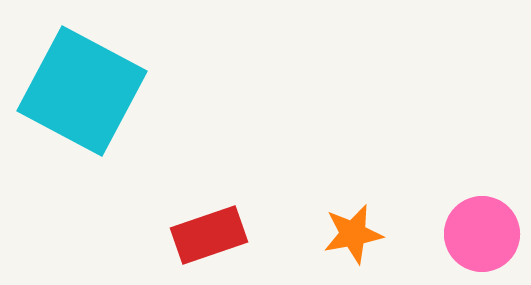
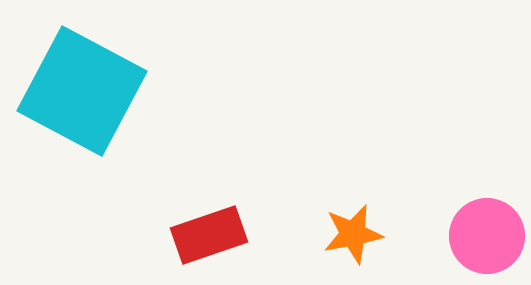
pink circle: moved 5 px right, 2 px down
